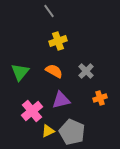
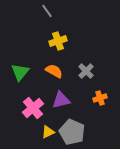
gray line: moved 2 px left
pink cross: moved 1 px right, 3 px up
yellow triangle: moved 1 px down
